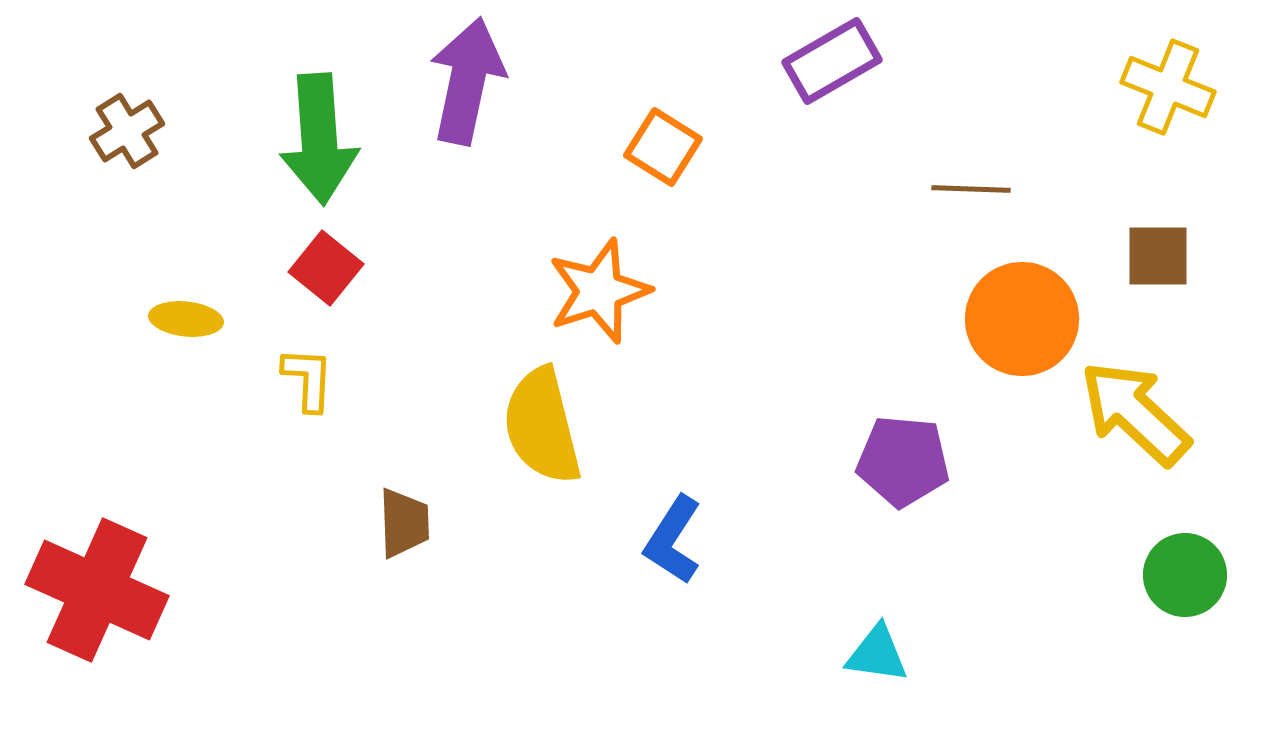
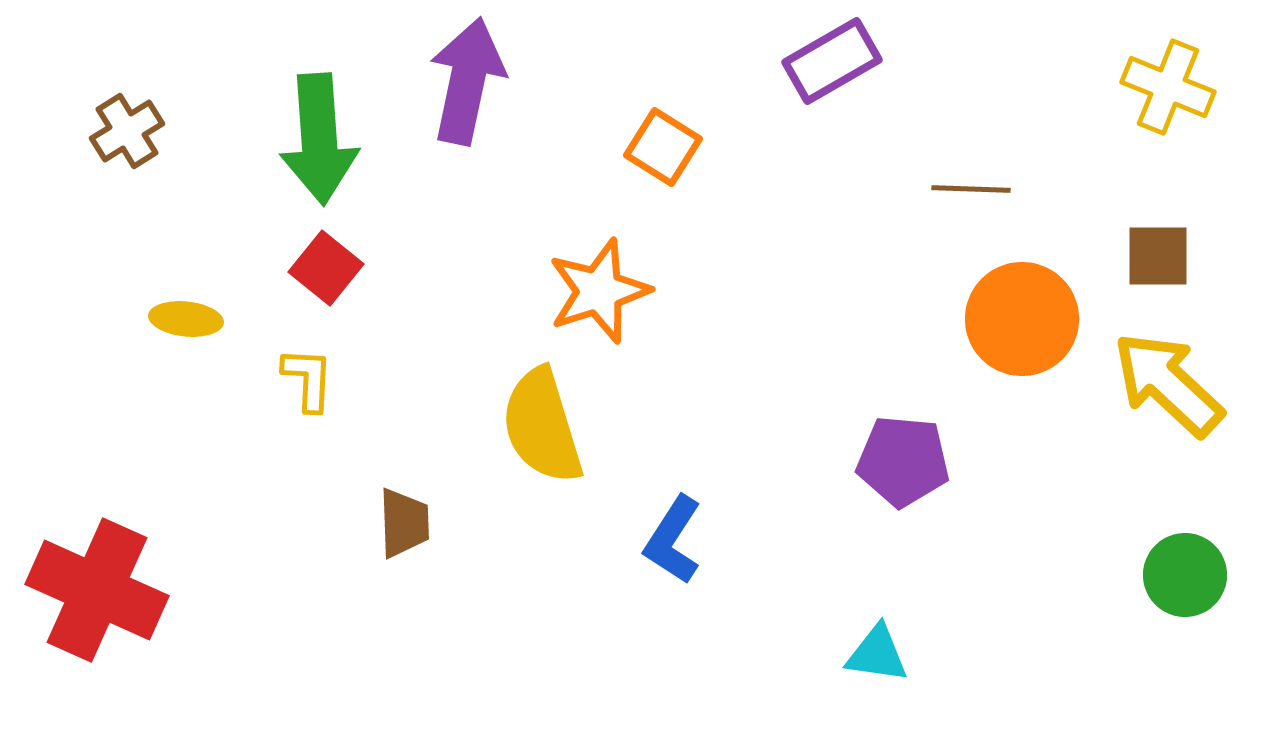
yellow arrow: moved 33 px right, 29 px up
yellow semicircle: rotated 3 degrees counterclockwise
